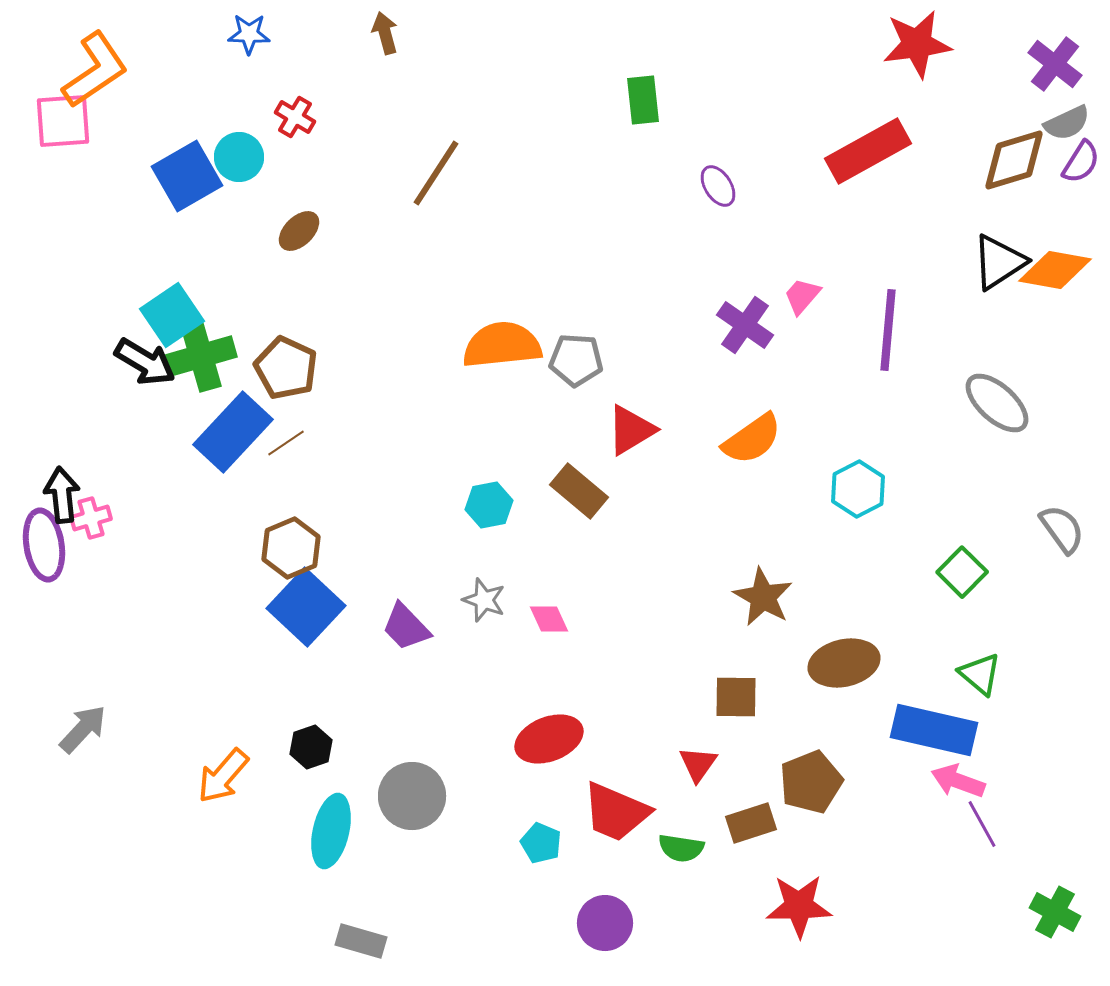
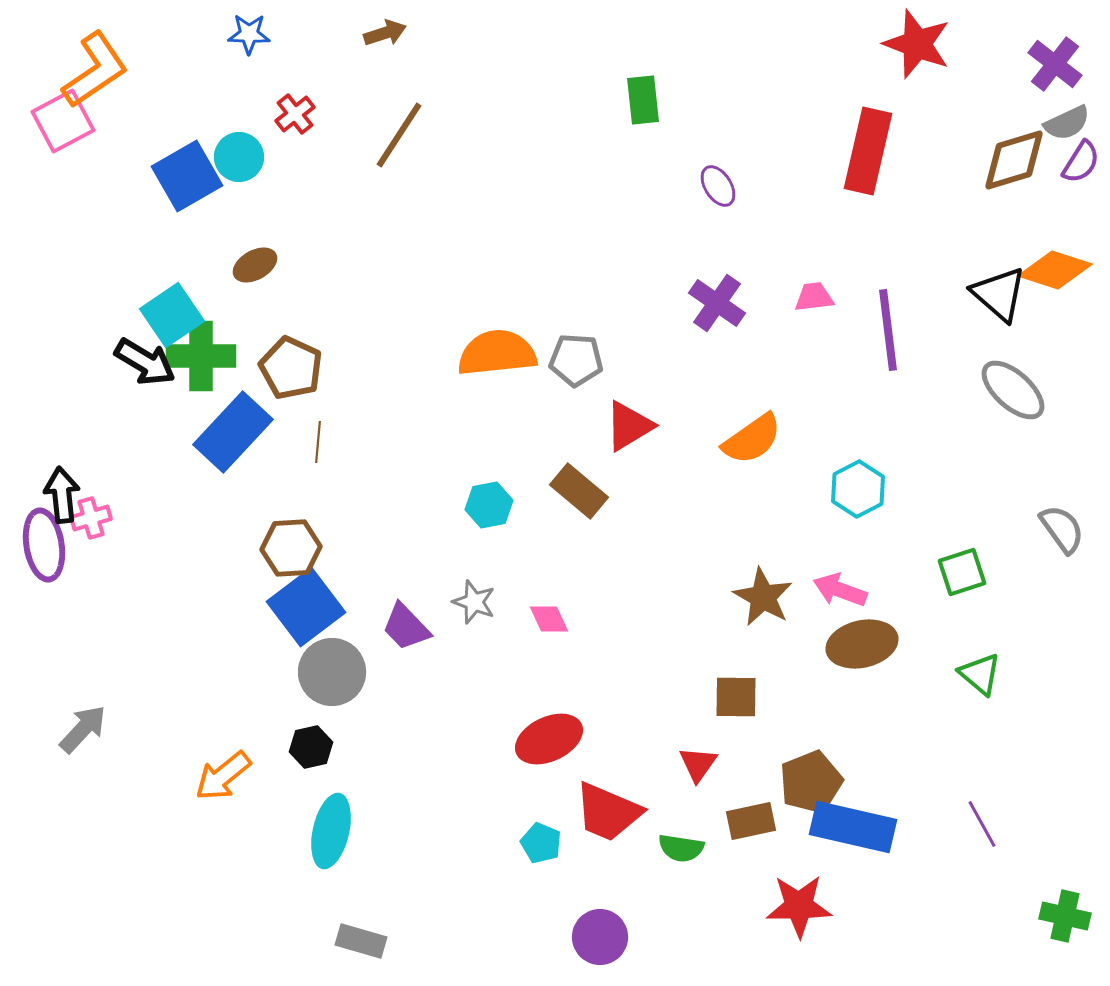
brown arrow at (385, 33): rotated 87 degrees clockwise
red star at (917, 44): rotated 28 degrees clockwise
red cross at (295, 117): moved 3 px up; rotated 21 degrees clockwise
pink square at (63, 121): rotated 24 degrees counterclockwise
red rectangle at (868, 151): rotated 48 degrees counterclockwise
brown line at (436, 173): moved 37 px left, 38 px up
brown ellipse at (299, 231): moved 44 px left, 34 px down; rotated 15 degrees clockwise
black triangle at (999, 262): moved 32 px down; rotated 46 degrees counterclockwise
orange diamond at (1055, 270): rotated 8 degrees clockwise
pink trapezoid at (802, 296): moved 12 px right, 1 px down; rotated 42 degrees clockwise
purple cross at (745, 325): moved 28 px left, 22 px up
purple line at (888, 330): rotated 12 degrees counterclockwise
orange semicircle at (502, 345): moved 5 px left, 8 px down
green cross at (201, 356): rotated 16 degrees clockwise
brown pentagon at (286, 368): moved 5 px right
gray ellipse at (997, 403): moved 16 px right, 13 px up
red triangle at (631, 430): moved 2 px left, 4 px up
brown line at (286, 443): moved 32 px right, 1 px up; rotated 51 degrees counterclockwise
brown hexagon at (291, 548): rotated 20 degrees clockwise
green square at (962, 572): rotated 27 degrees clockwise
gray star at (484, 600): moved 10 px left, 2 px down
blue square at (306, 607): rotated 10 degrees clockwise
brown ellipse at (844, 663): moved 18 px right, 19 px up
blue rectangle at (934, 730): moved 81 px left, 97 px down
red ellipse at (549, 739): rotated 4 degrees counterclockwise
black hexagon at (311, 747): rotated 6 degrees clockwise
orange arrow at (223, 776): rotated 10 degrees clockwise
pink arrow at (958, 781): moved 118 px left, 191 px up
gray circle at (412, 796): moved 80 px left, 124 px up
red trapezoid at (616, 812): moved 8 px left
brown rectangle at (751, 823): moved 2 px up; rotated 6 degrees clockwise
green cross at (1055, 912): moved 10 px right, 4 px down; rotated 15 degrees counterclockwise
purple circle at (605, 923): moved 5 px left, 14 px down
